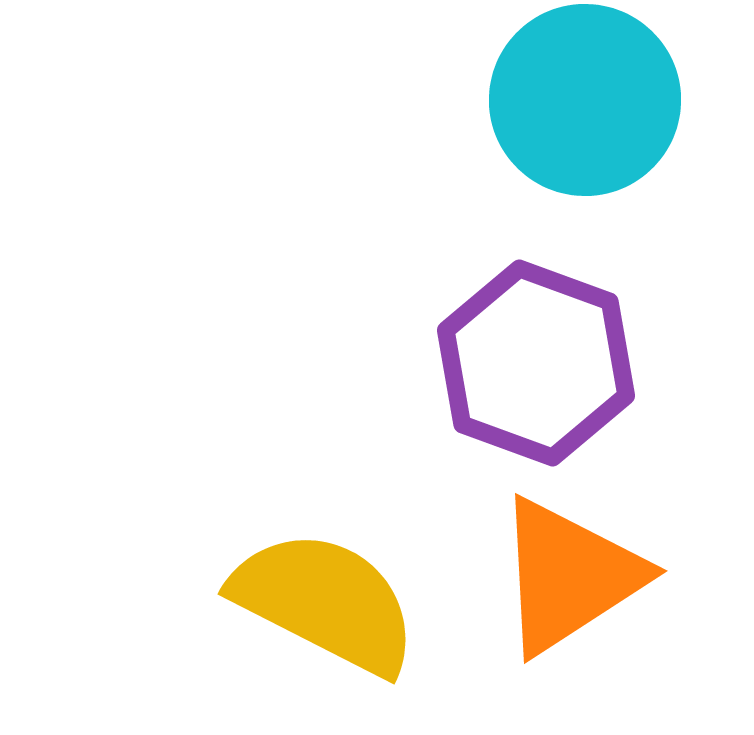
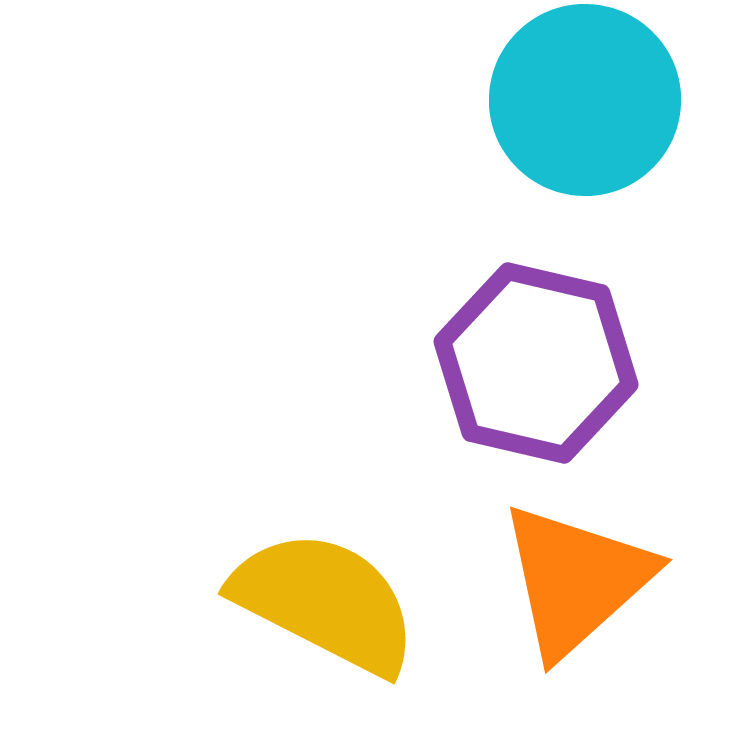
purple hexagon: rotated 7 degrees counterclockwise
orange triangle: moved 7 px right, 4 px down; rotated 9 degrees counterclockwise
